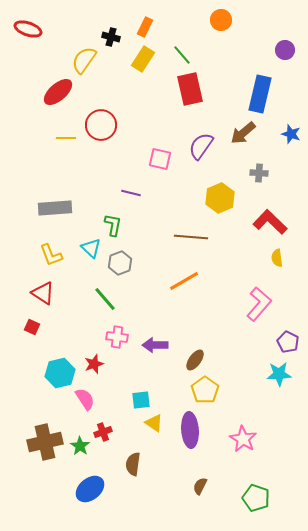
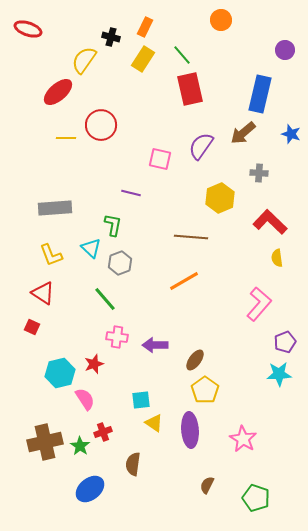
purple pentagon at (288, 342): moved 3 px left; rotated 25 degrees clockwise
brown semicircle at (200, 486): moved 7 px right, 1 px up
